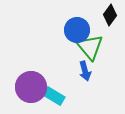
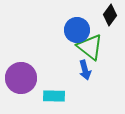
green triangle: rotated 12 degrees counterclockwise
blue arrow: moved 1 px up
purple circle: moved 10 px left, 9 px up
cyan rectangle: rotated 30 degrees counterclockwise
